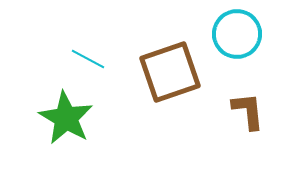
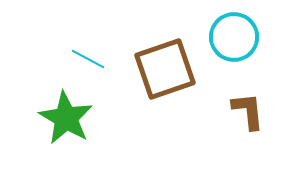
cyan circle: moved 3 px left, 3 px down
brown square: moved 5 px left, 3 px up
